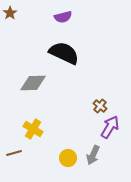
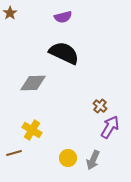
yellow cross: moved 1 px left, 1 px down
gray arrow: moved 5 px down
